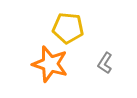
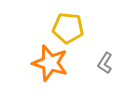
orange star: moved 1 px up
